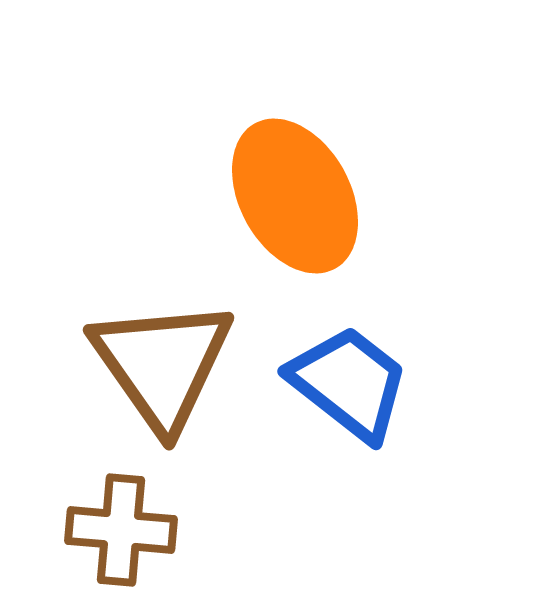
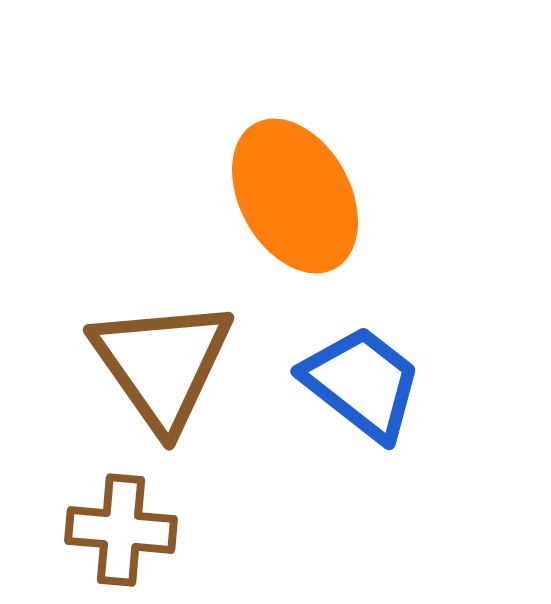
blue trapezoid: moved 13 px right
